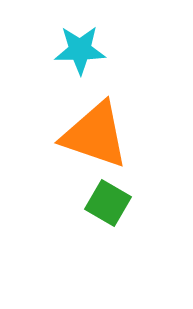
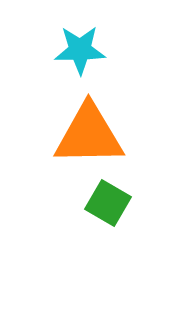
orange triangle: moved 6 px left; rotated 20 degrees counterclockwise
